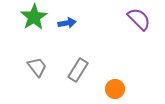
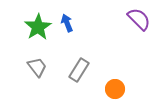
green star: moved 4 px right, 10 px down
blue arrow: rotated 102 degrees counterclockwise
gray rectangle: moved 1 px right
